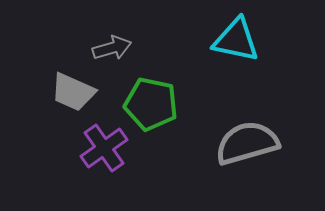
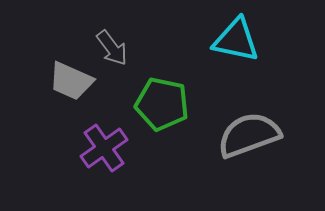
gray arrow: rotated 69 degrees clockwise
gray trapezoid: moved 2 px left, 11 px up
green pentagon: moved 11 px right
gray semicircle: moved 2 px right, 8 px up; rotated 4 degrees counterclockwise
